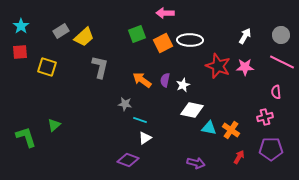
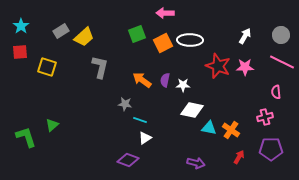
white star: rotated 24 degrees clockwise
green triangle: moved 2 px left
